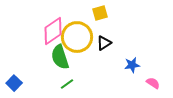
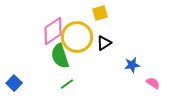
green semicircle: moved 1 px up
